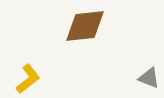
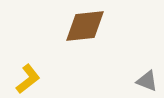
gray triangle: moved 2 px left, 3 px down
